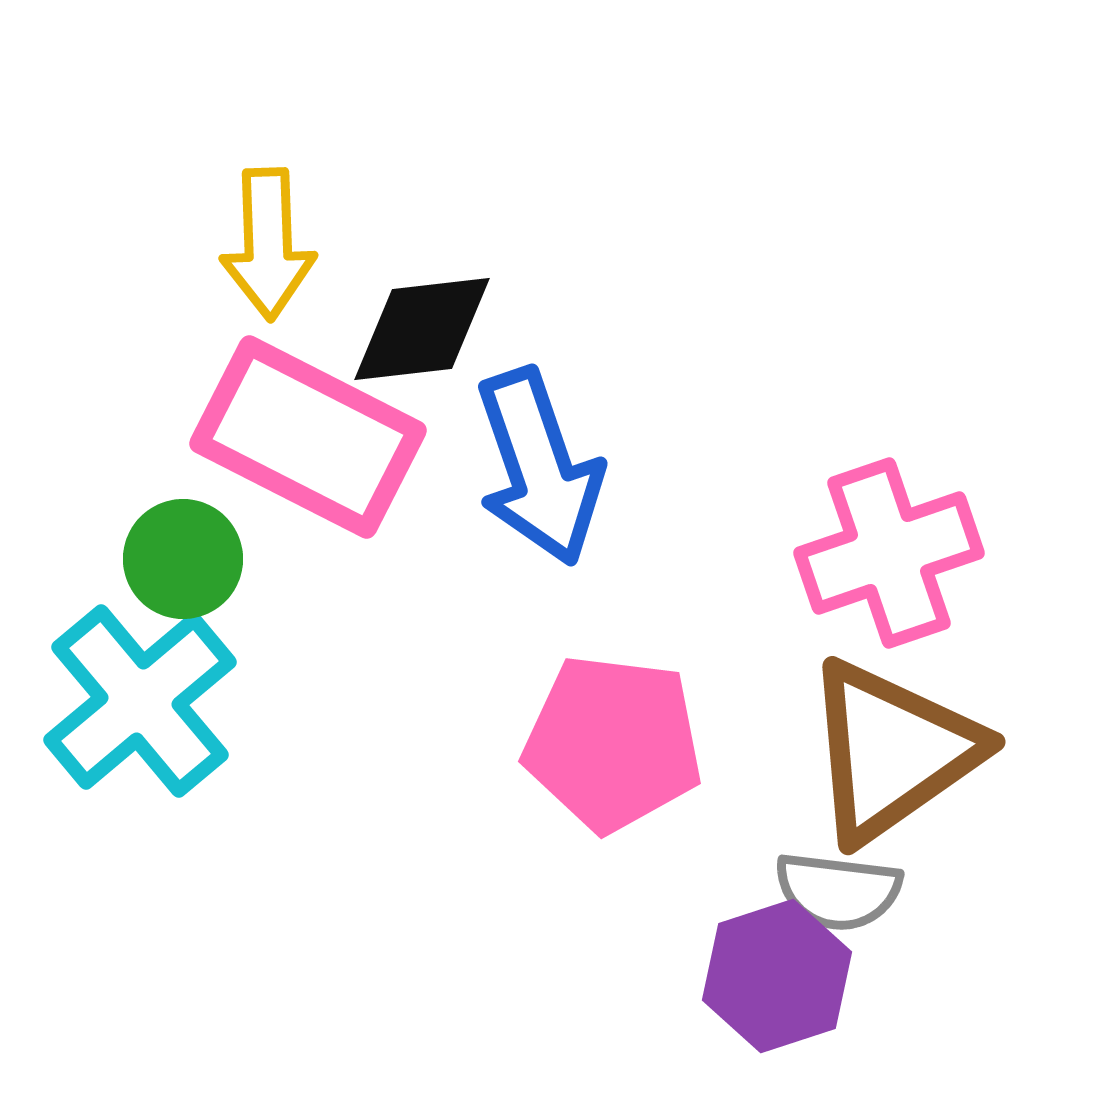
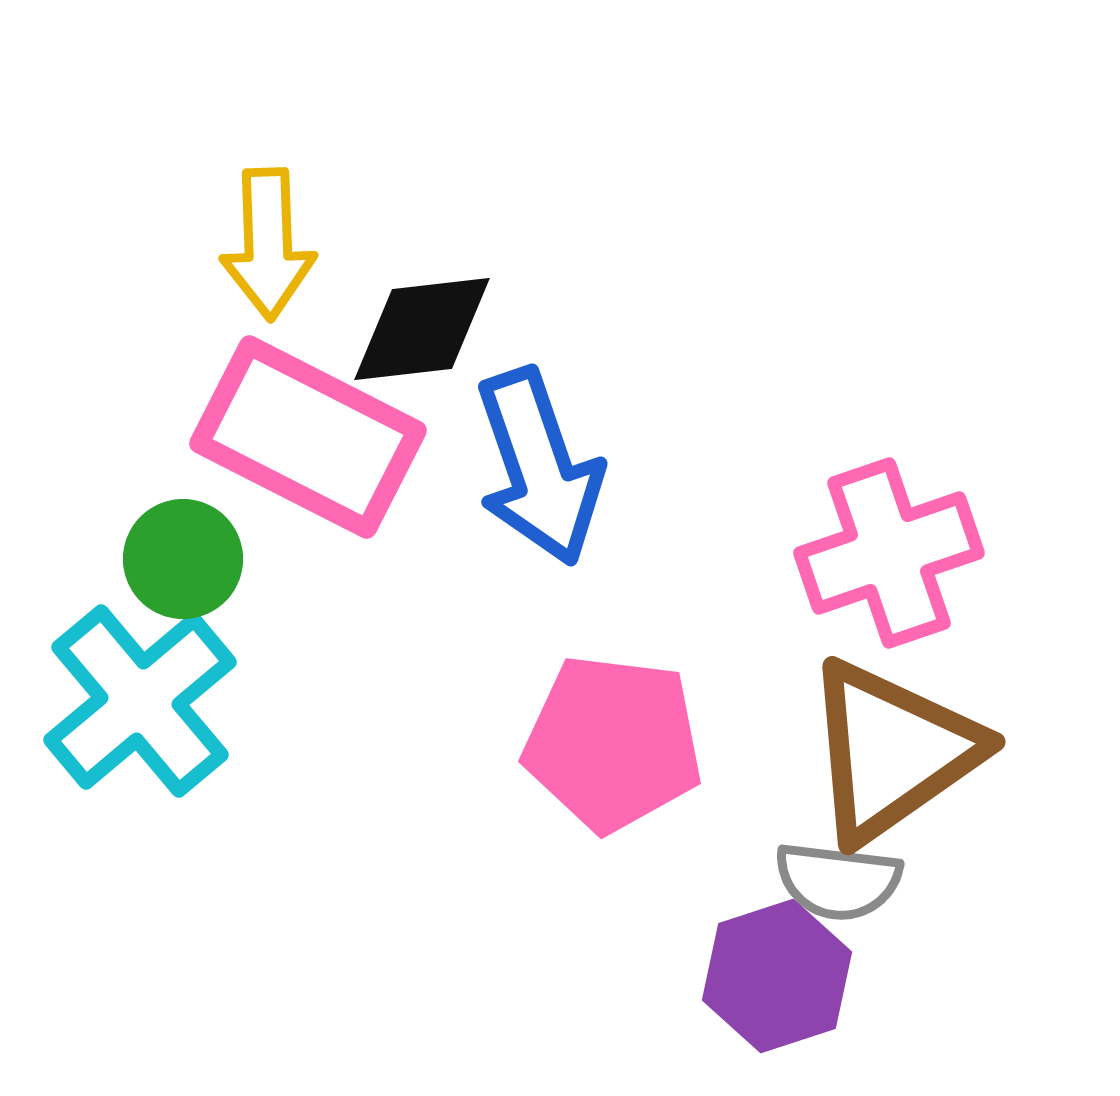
gray semicircle: moved 10 px up
